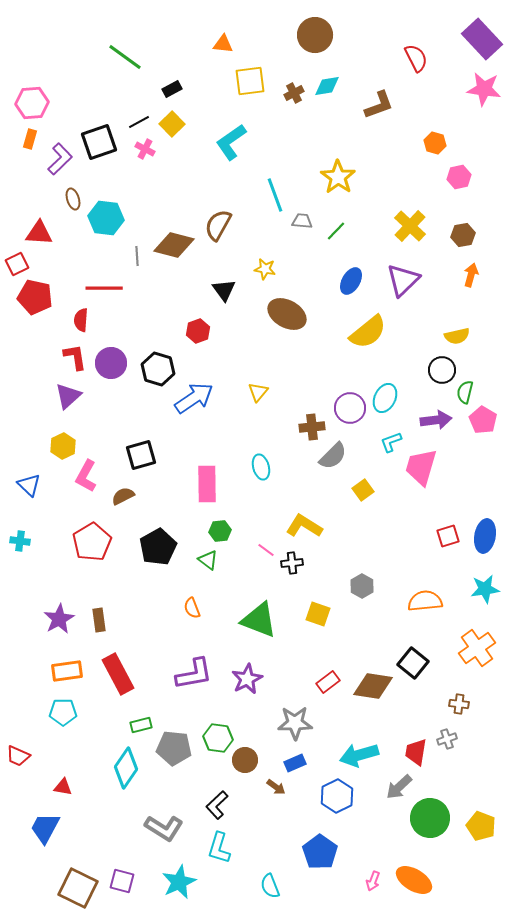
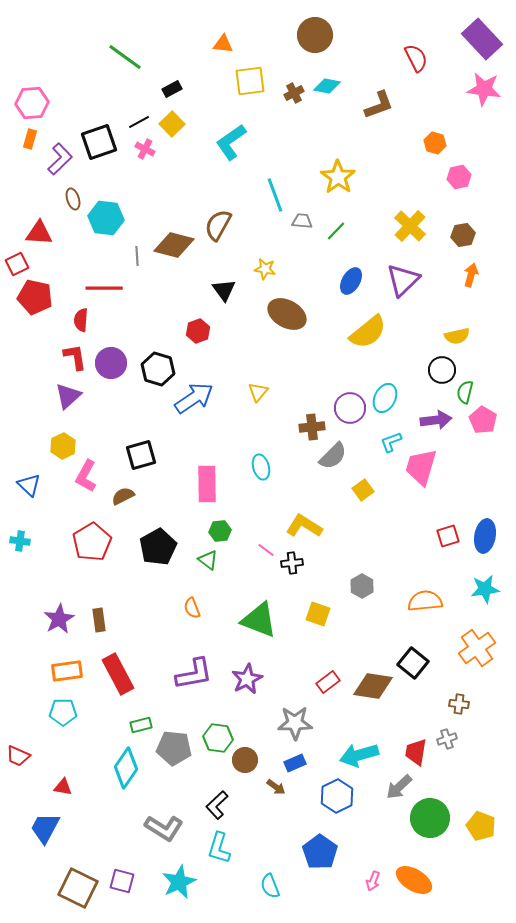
cyan diamond at (327, 86): rotated 20 degrees clockwise
